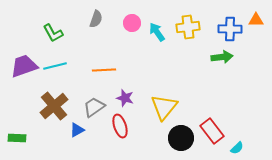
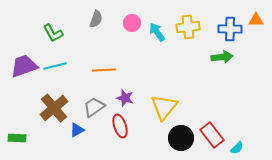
brown cross: moved 2 px down
red rectangle: moved 4 px down
